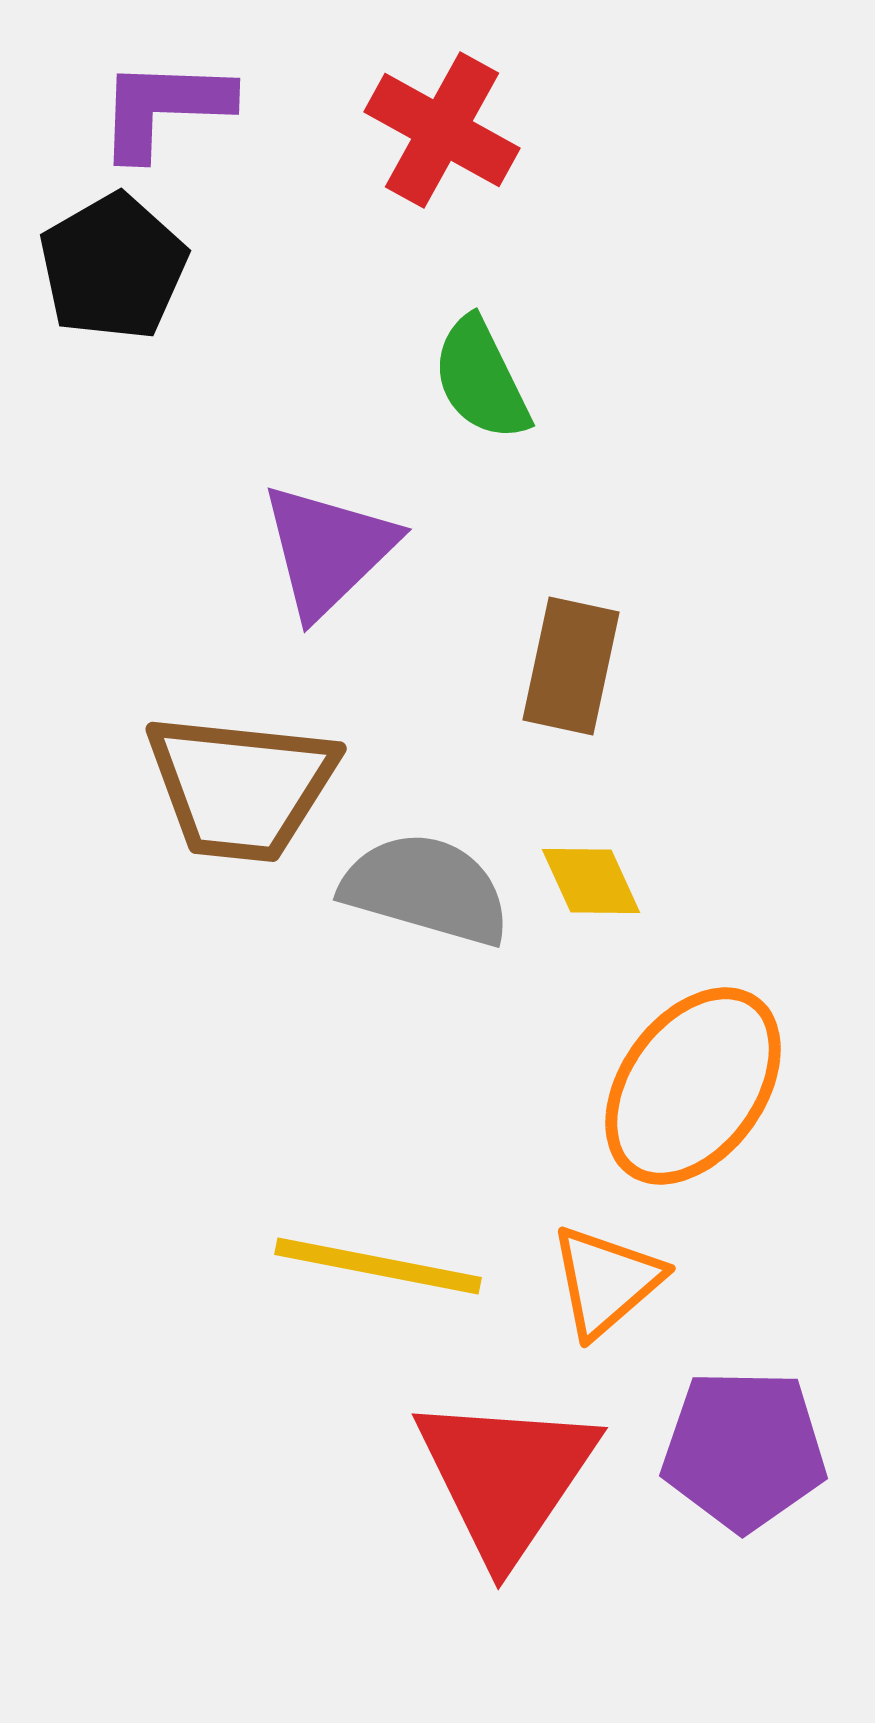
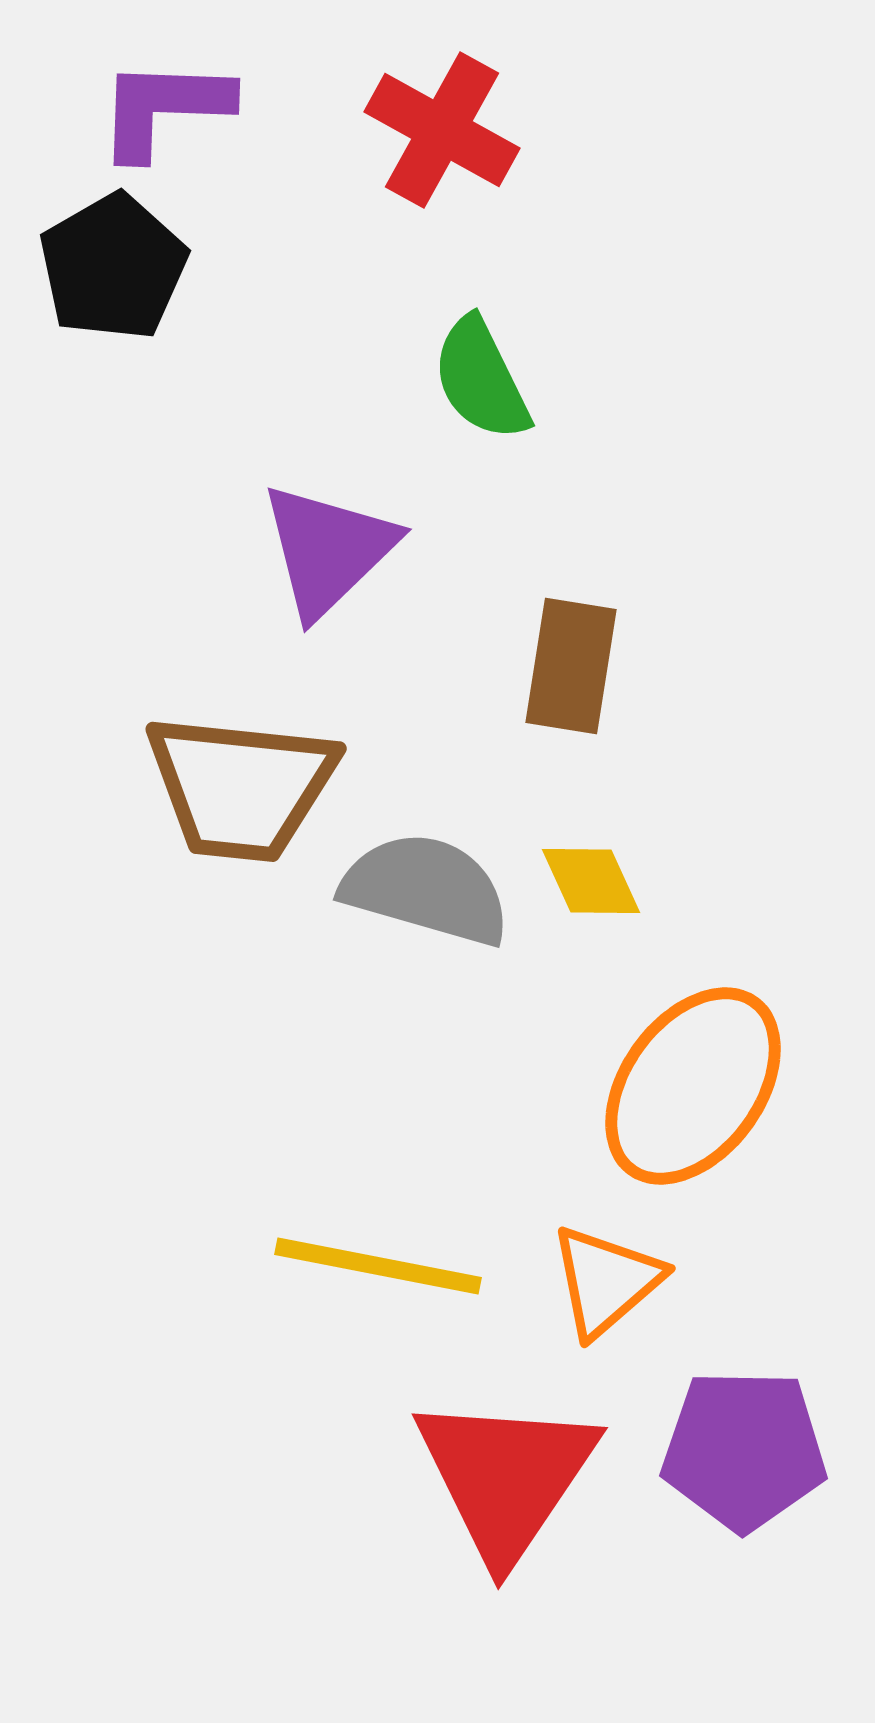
brown rectangle: rotated 3 degrees counterclockwise
